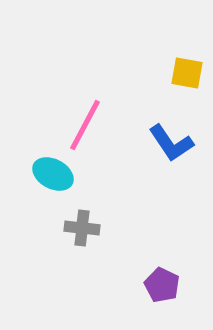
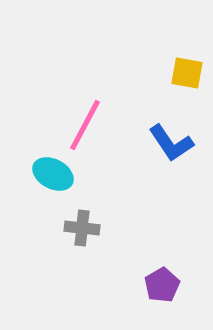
purple pentagon: rotated 16 degrees clockwise
